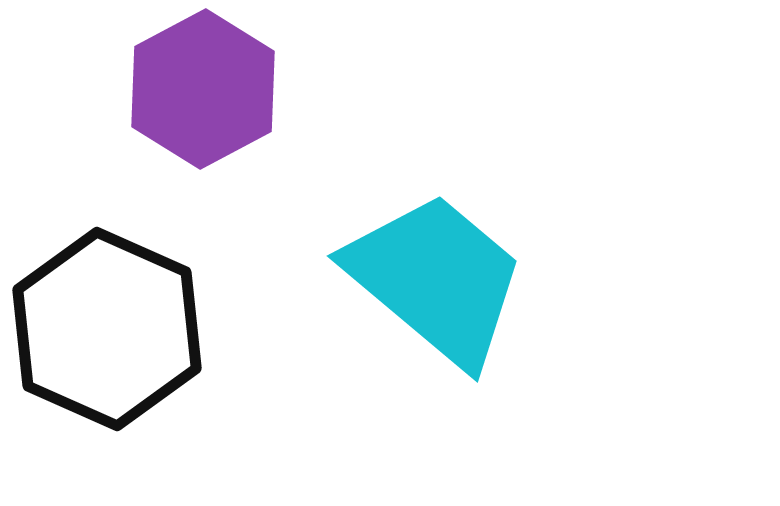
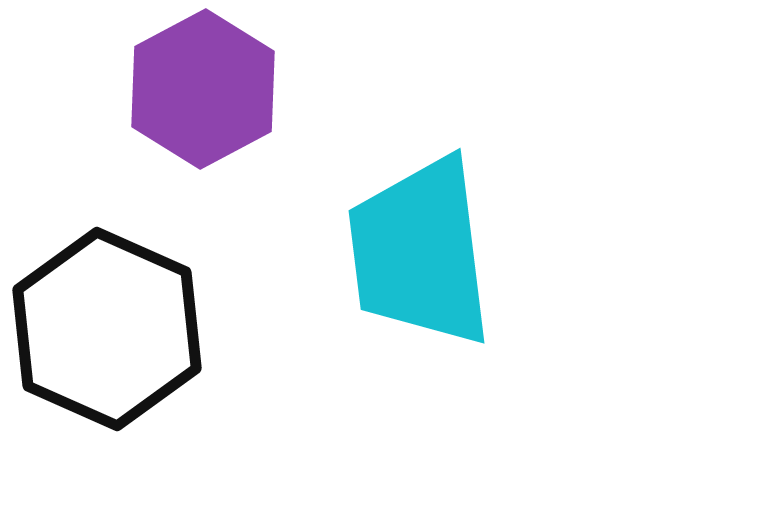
cyan trapezoid: moved 16 px left, 27 px up; rotated 137 degrees counterclockwise
